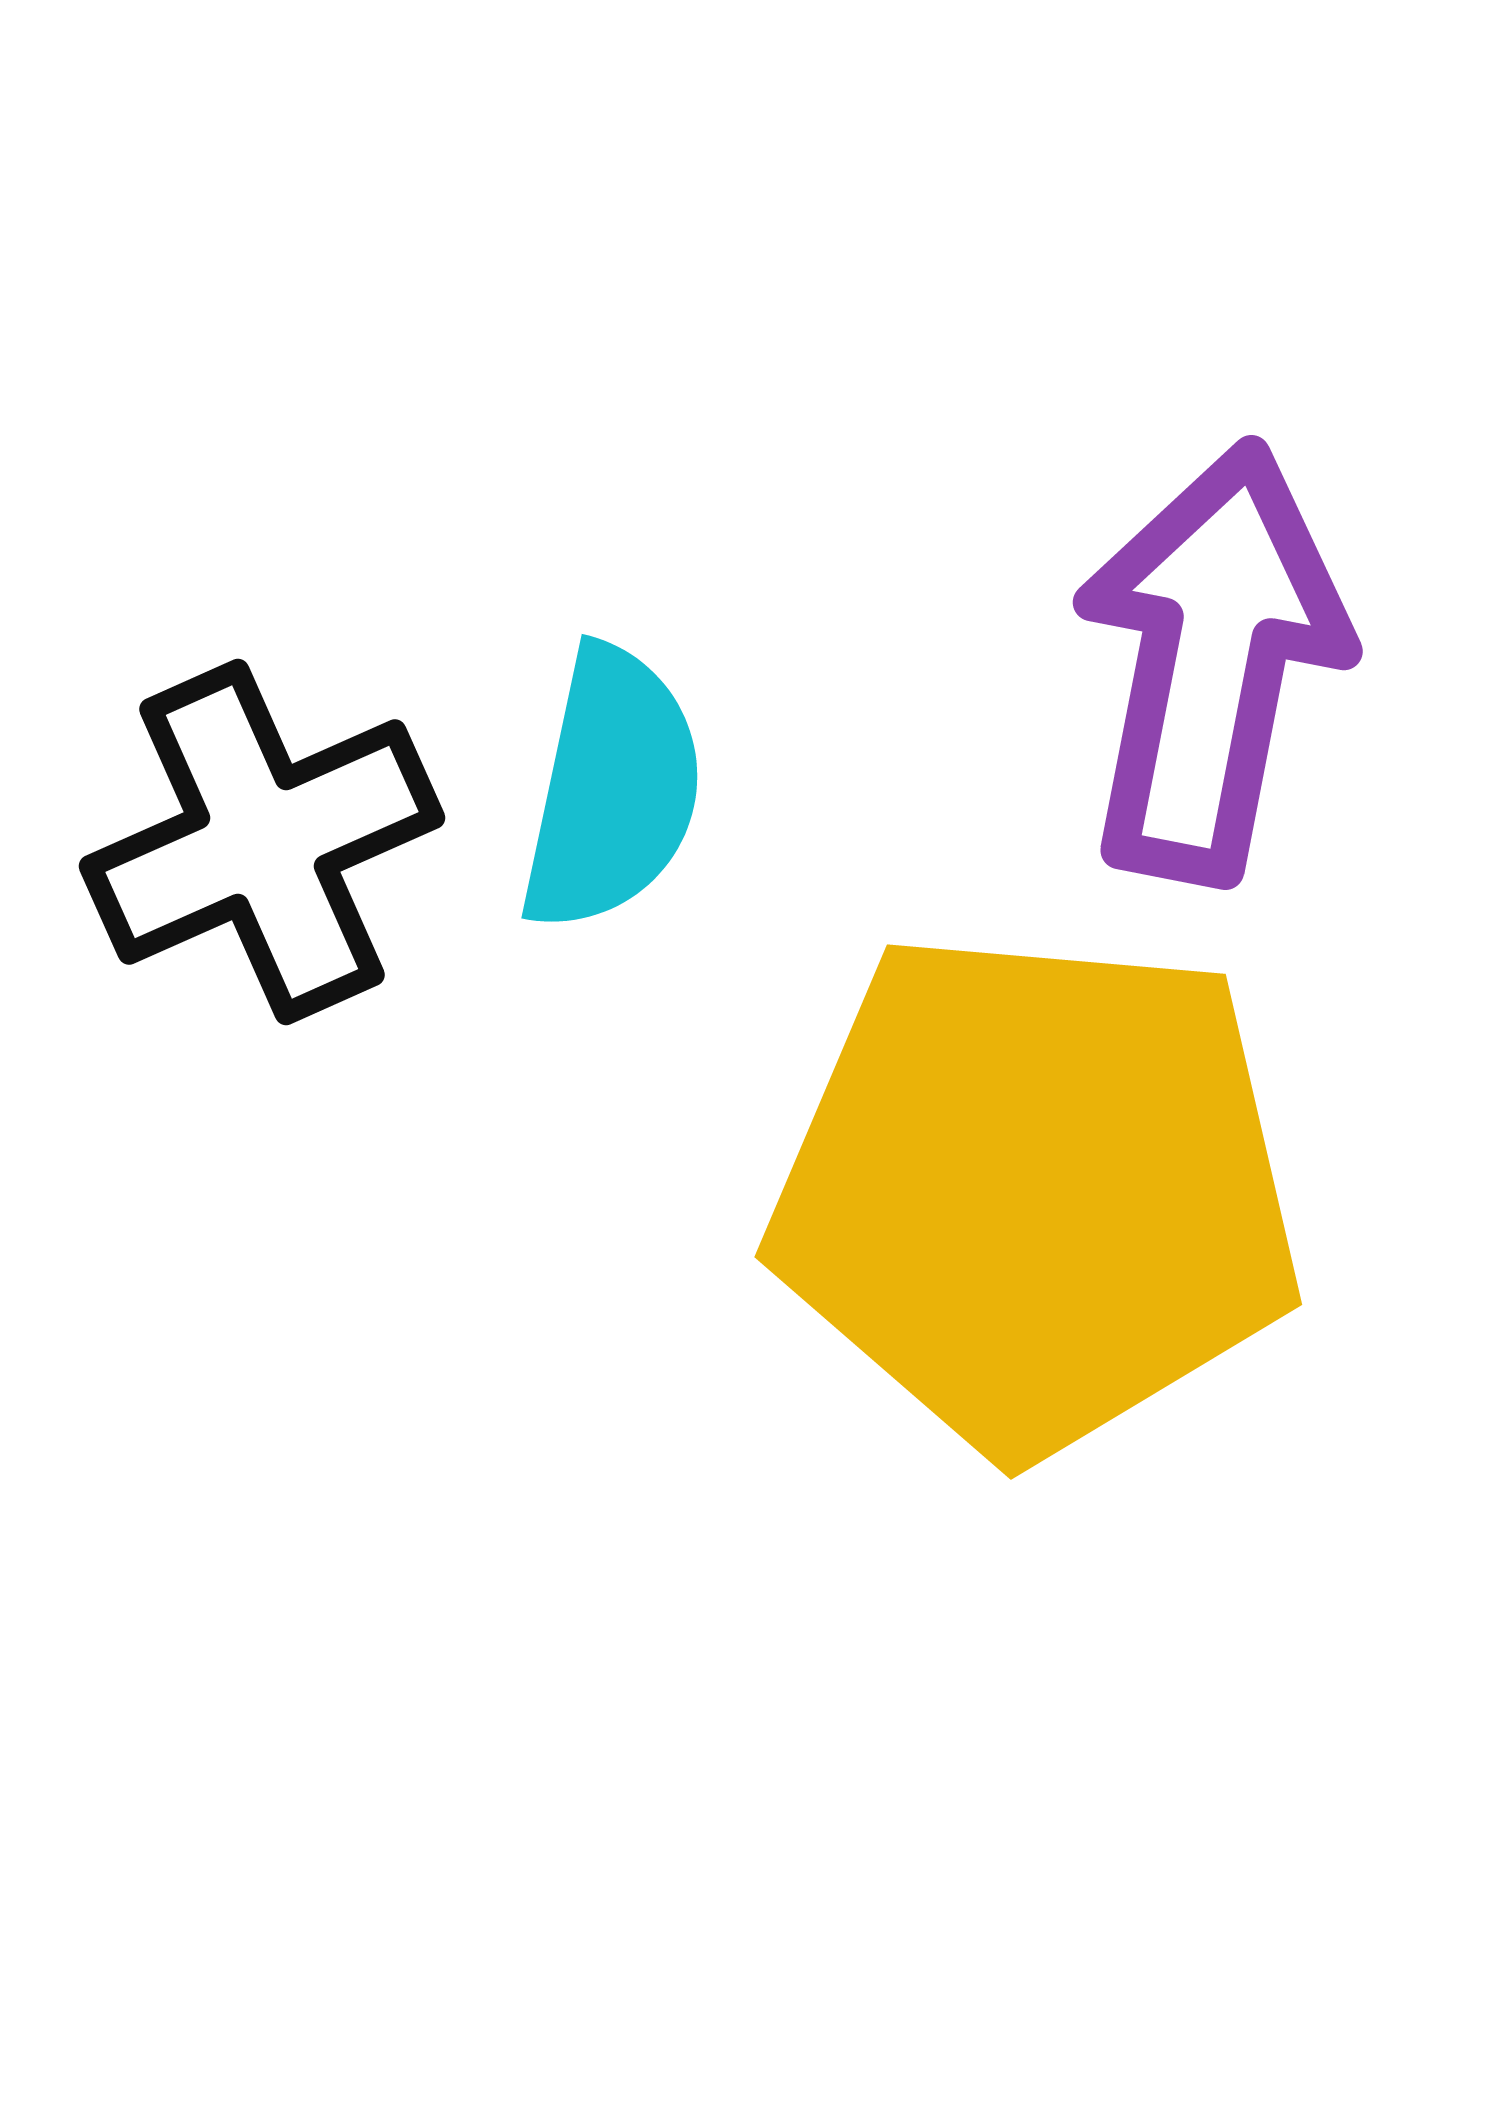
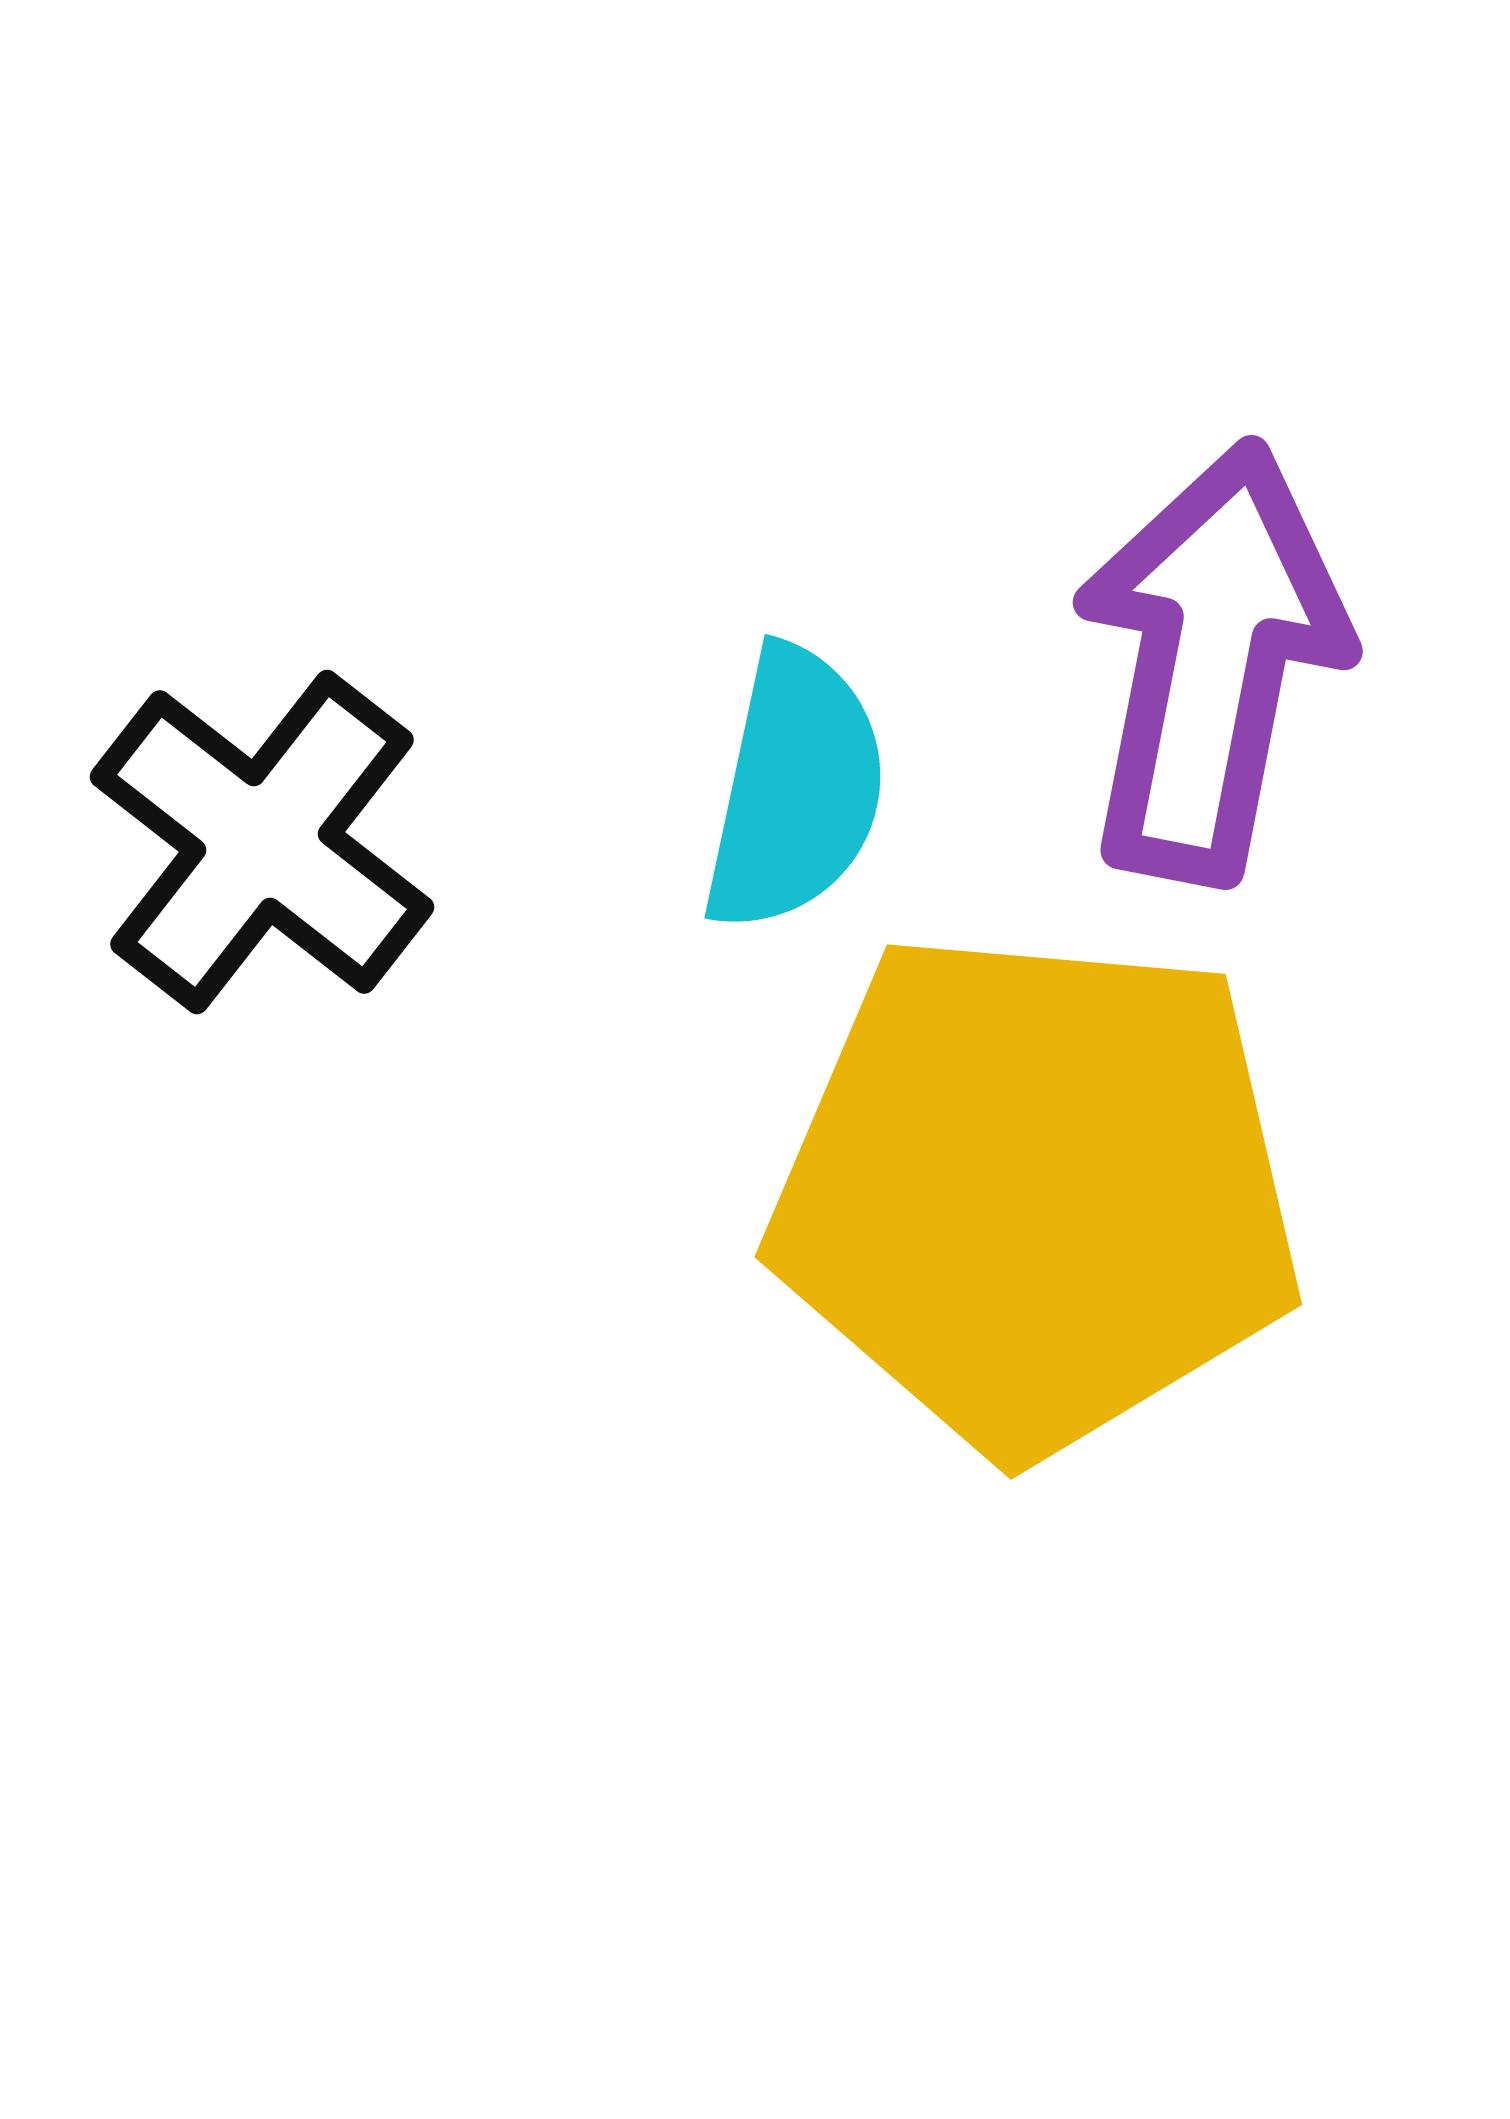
cyan semicircle: moved 183 px right
black cross: rotated 28 degrees counterclockwise
